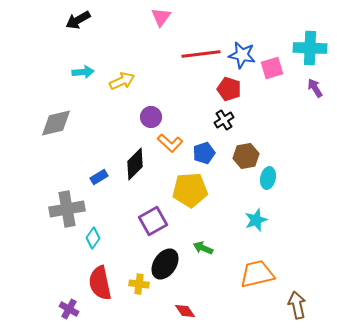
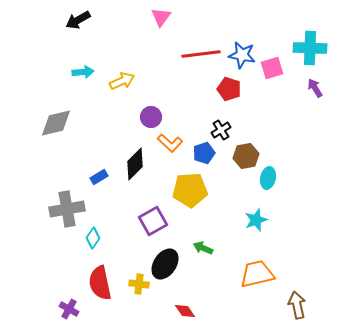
black cross: moved 3 px left, 10 px down
